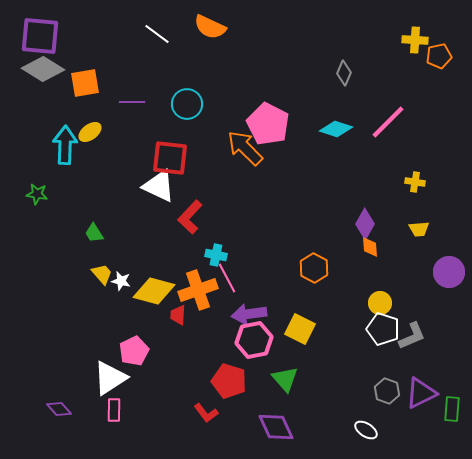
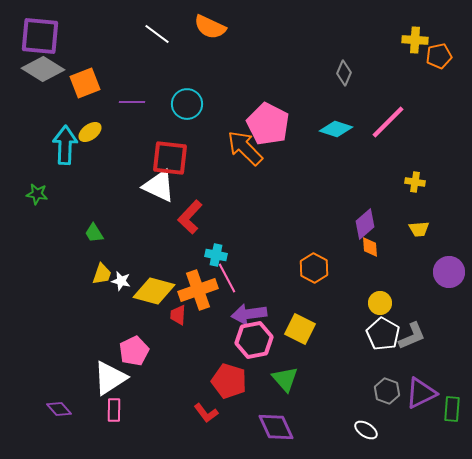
orange square at (85, 83): rotated 12 degrees counterclockwise
purple diamond at (365, 224): rotated 20 degrees clockwise
yellow trapezoid at (102, 274): rotated 60 degrees clockwise
white pentagon at (383, 329): moved 5 px down; rotated 12 degrees clockwise
